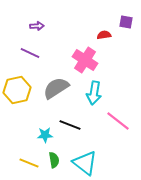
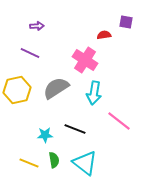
pink line: moved 1 px right
black line: moved 5 px right, 4 px down
